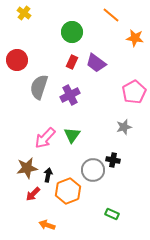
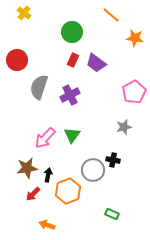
red rectangle: moved 1 px right, 2 px up
